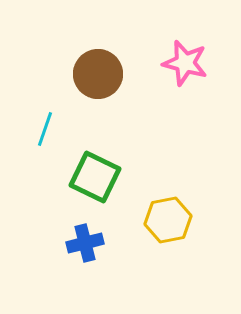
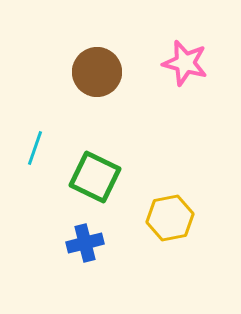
brown circle: moved 1 px left, 2 px up
cyan line: moved 10 px left, 19 px down
yellow hexagon: moved 2 px right, 2 px up
